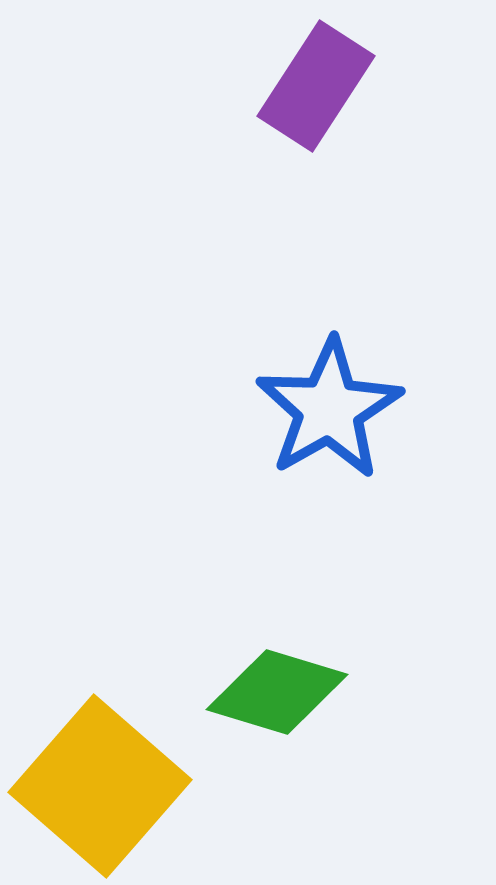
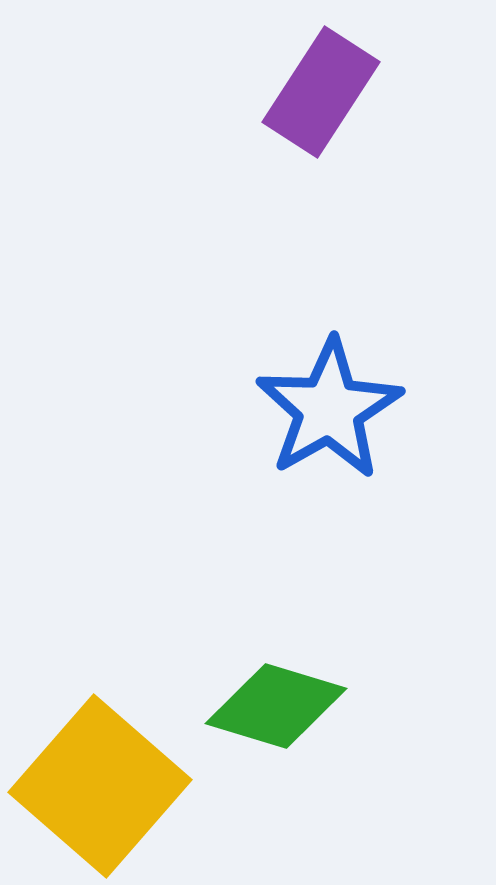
purple rectangle: moved 5 px right, 6 px down
green diamond: moved 1 px left, 14 px down
